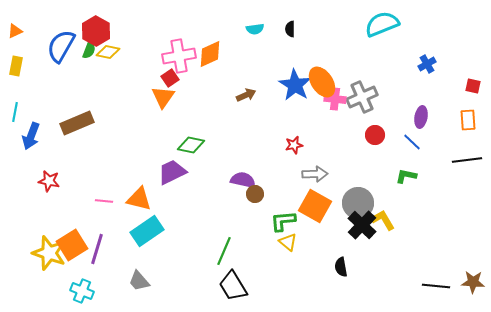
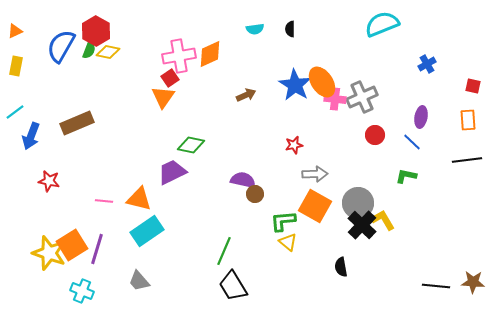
cyan line at (15, 112): rotated 42 degrees clockwise
